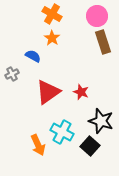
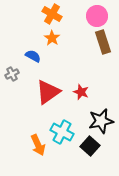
black star: rotated 30 degrees counterclockwise
